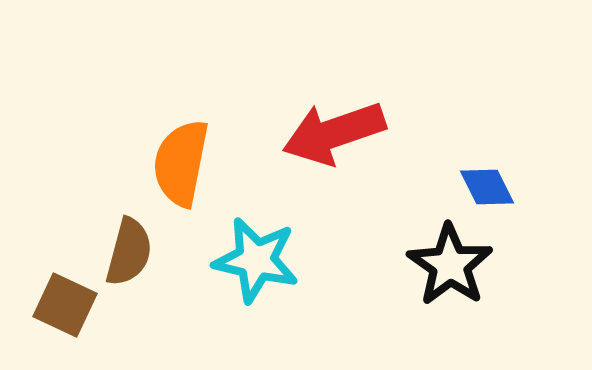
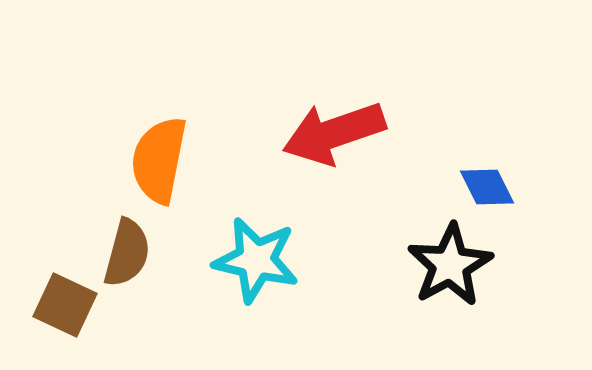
orange semicircle: moved 22 px left, 3 px up
brown semicircle: moved 2 px left, 1 px down
black star: rotated 8 degrees clockwise
